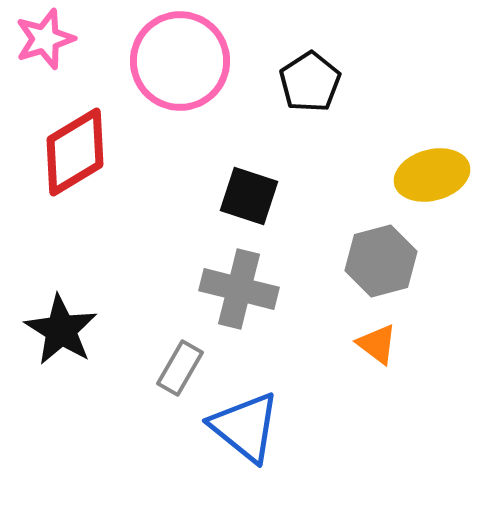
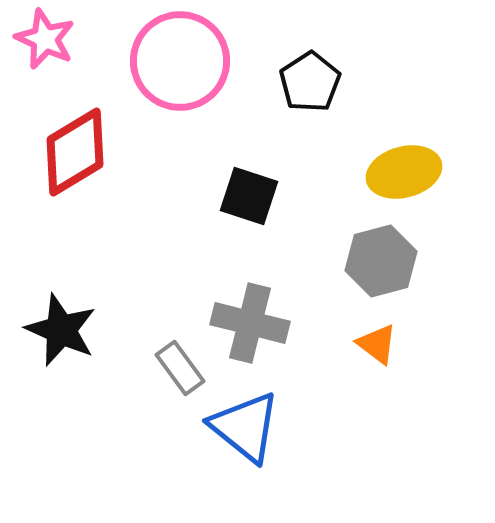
pink star: rotated 30 degrees counterclockwise
yellow ellipse: moved 28 px left, 3 px up
gray cross: moved 11 px right, 34 px down
black star: rotated 8 degrees counterclockwise
gray rectangle: rotated 66 degrees counterclockwise
